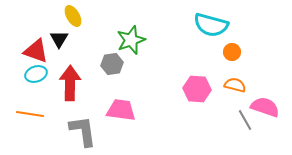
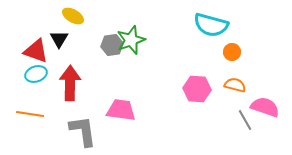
yellow ellipse: rotated 30 degrees counterclockwise
gray hexagon: moved 19 px up
